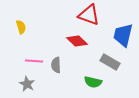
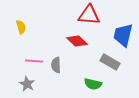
red triangle: rotated 15 degrees counterclockwise
green semicircle: moved 2 px down
